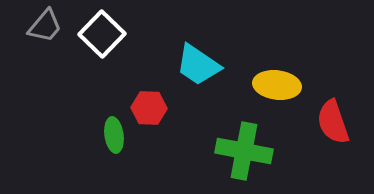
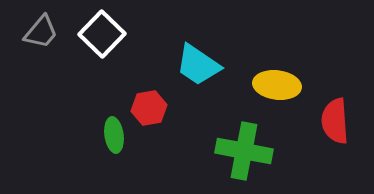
gray trapezoid: moved 4 px left, 6 px down
red hexagon: rotated 12 degrees counterclockwise
red semicircle: moved 2 px right, 1 px up; rotated 15 degrees clockwise
